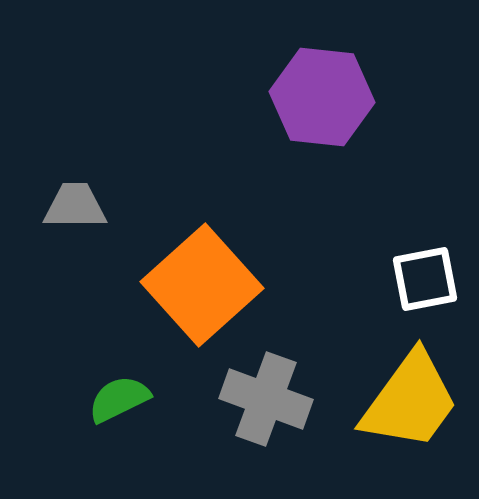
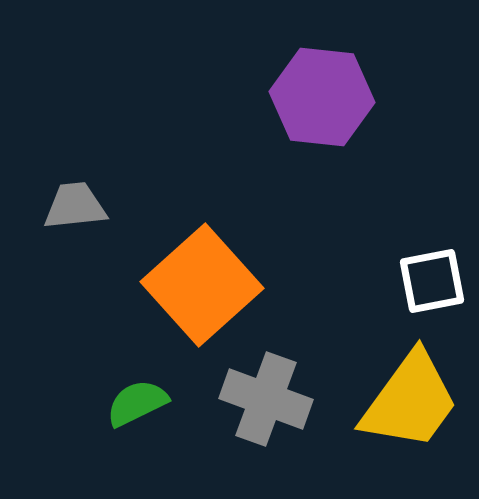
gray trapezoid: rotated 6 degrees counterclockwise
white square: moved 7 px right, 2 px down
green semicircle: moved 18 px right, 4 px down
